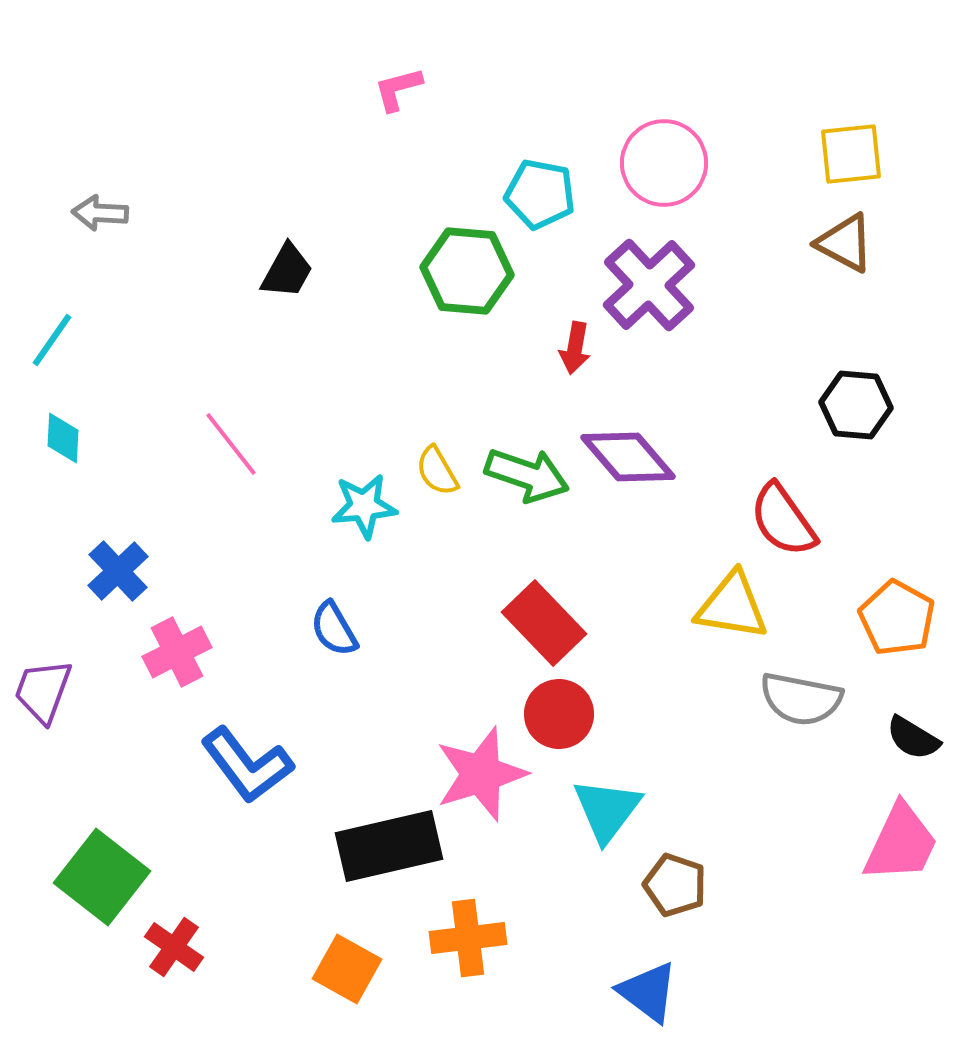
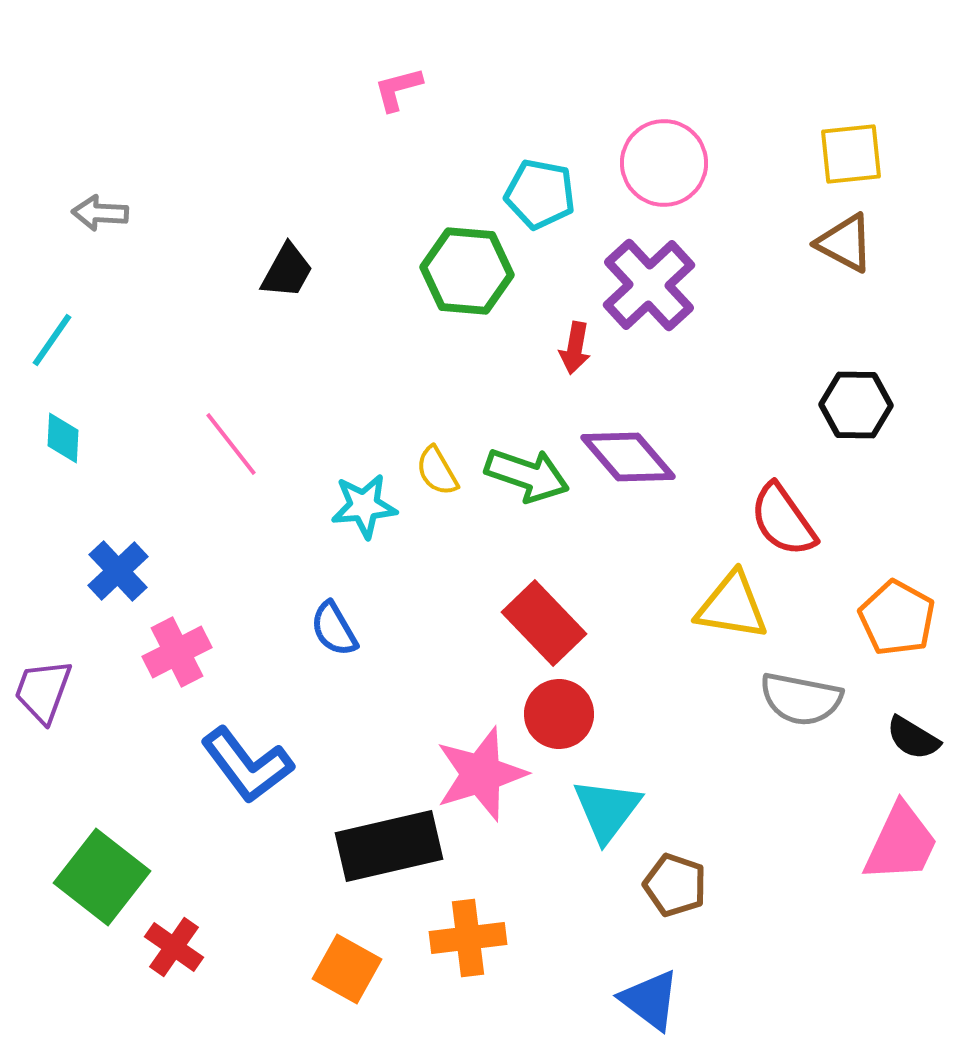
black hexagon: rotated 4 degrees counterclockwise
blue triangle: moved 2 px right, 8 px down
